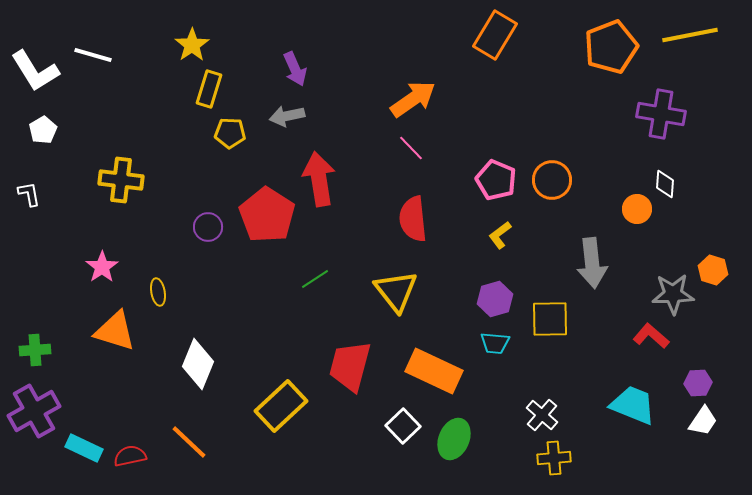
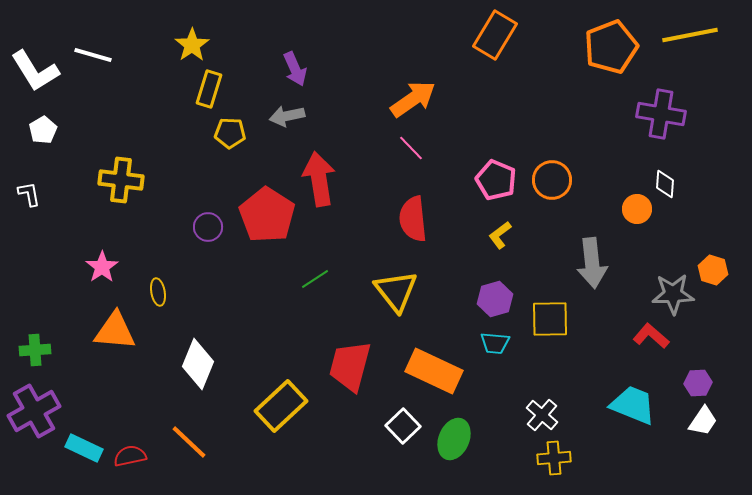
orange triangle at (115, 331): rotated 12 degrees counterclockwise
